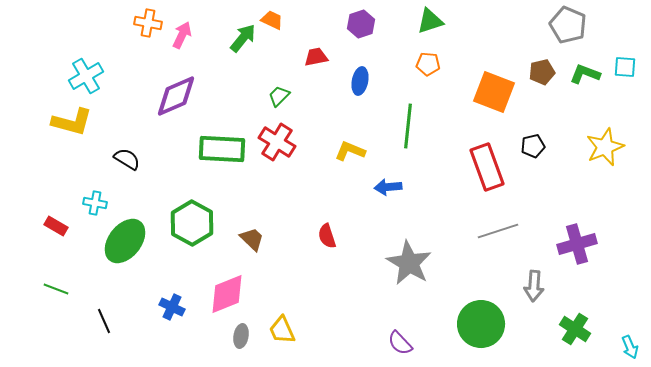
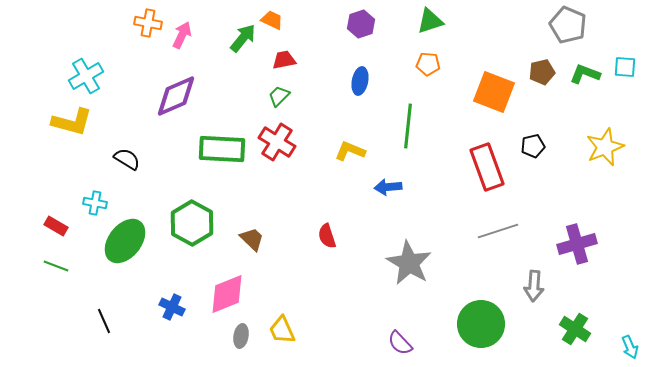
red trapezoid at (316, 57): moved 32 px left, 3 px down
green line at (56, 289): moved 23 px up
